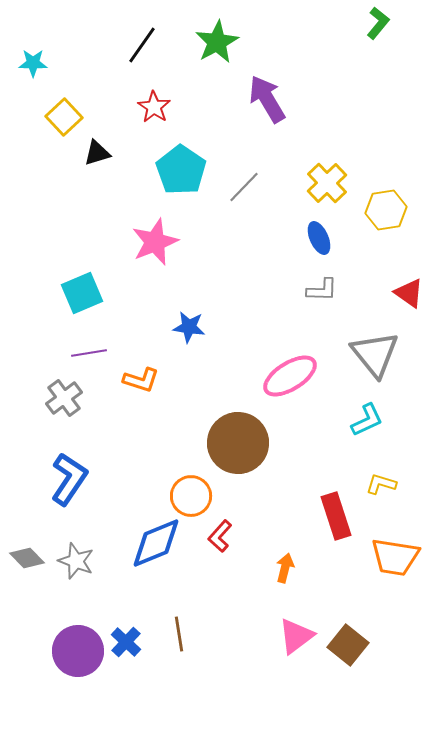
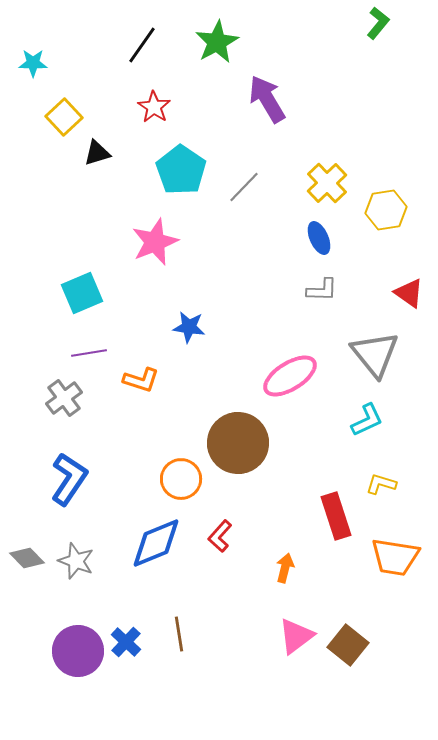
orange circle: moved 10 px left, 17 px up
